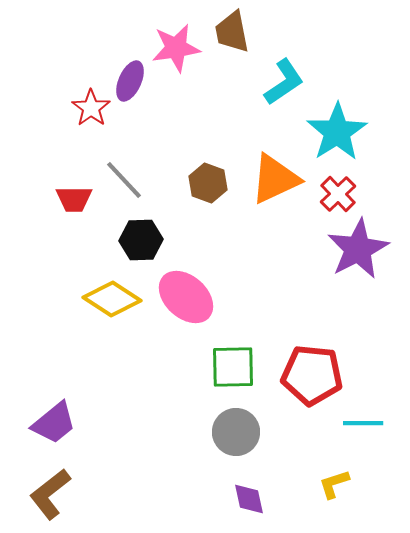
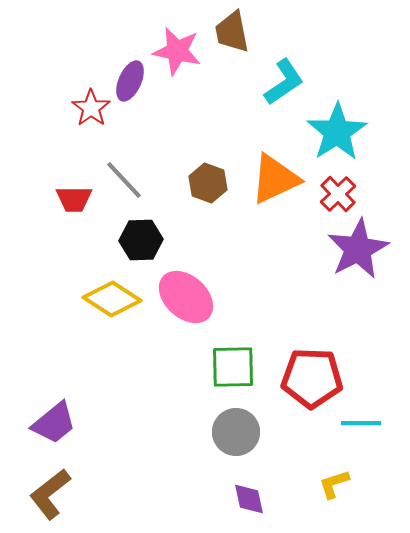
pink star: moved 1 px right, 3 px down; rotated 21 degrees clockwise
red pentagon: moved 3 px down; rotated 4 degrees counterclockwise
cyan line: moved 2 px left
